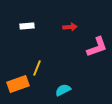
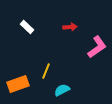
white rectangle: moved 1 px down; rotated 48 degrees clockwise
pink L-shape: rotated 15 degrees counterclockwise
yellow line: moved 9 px right, 3 px down
cyan semicircle: moved 1 px left
